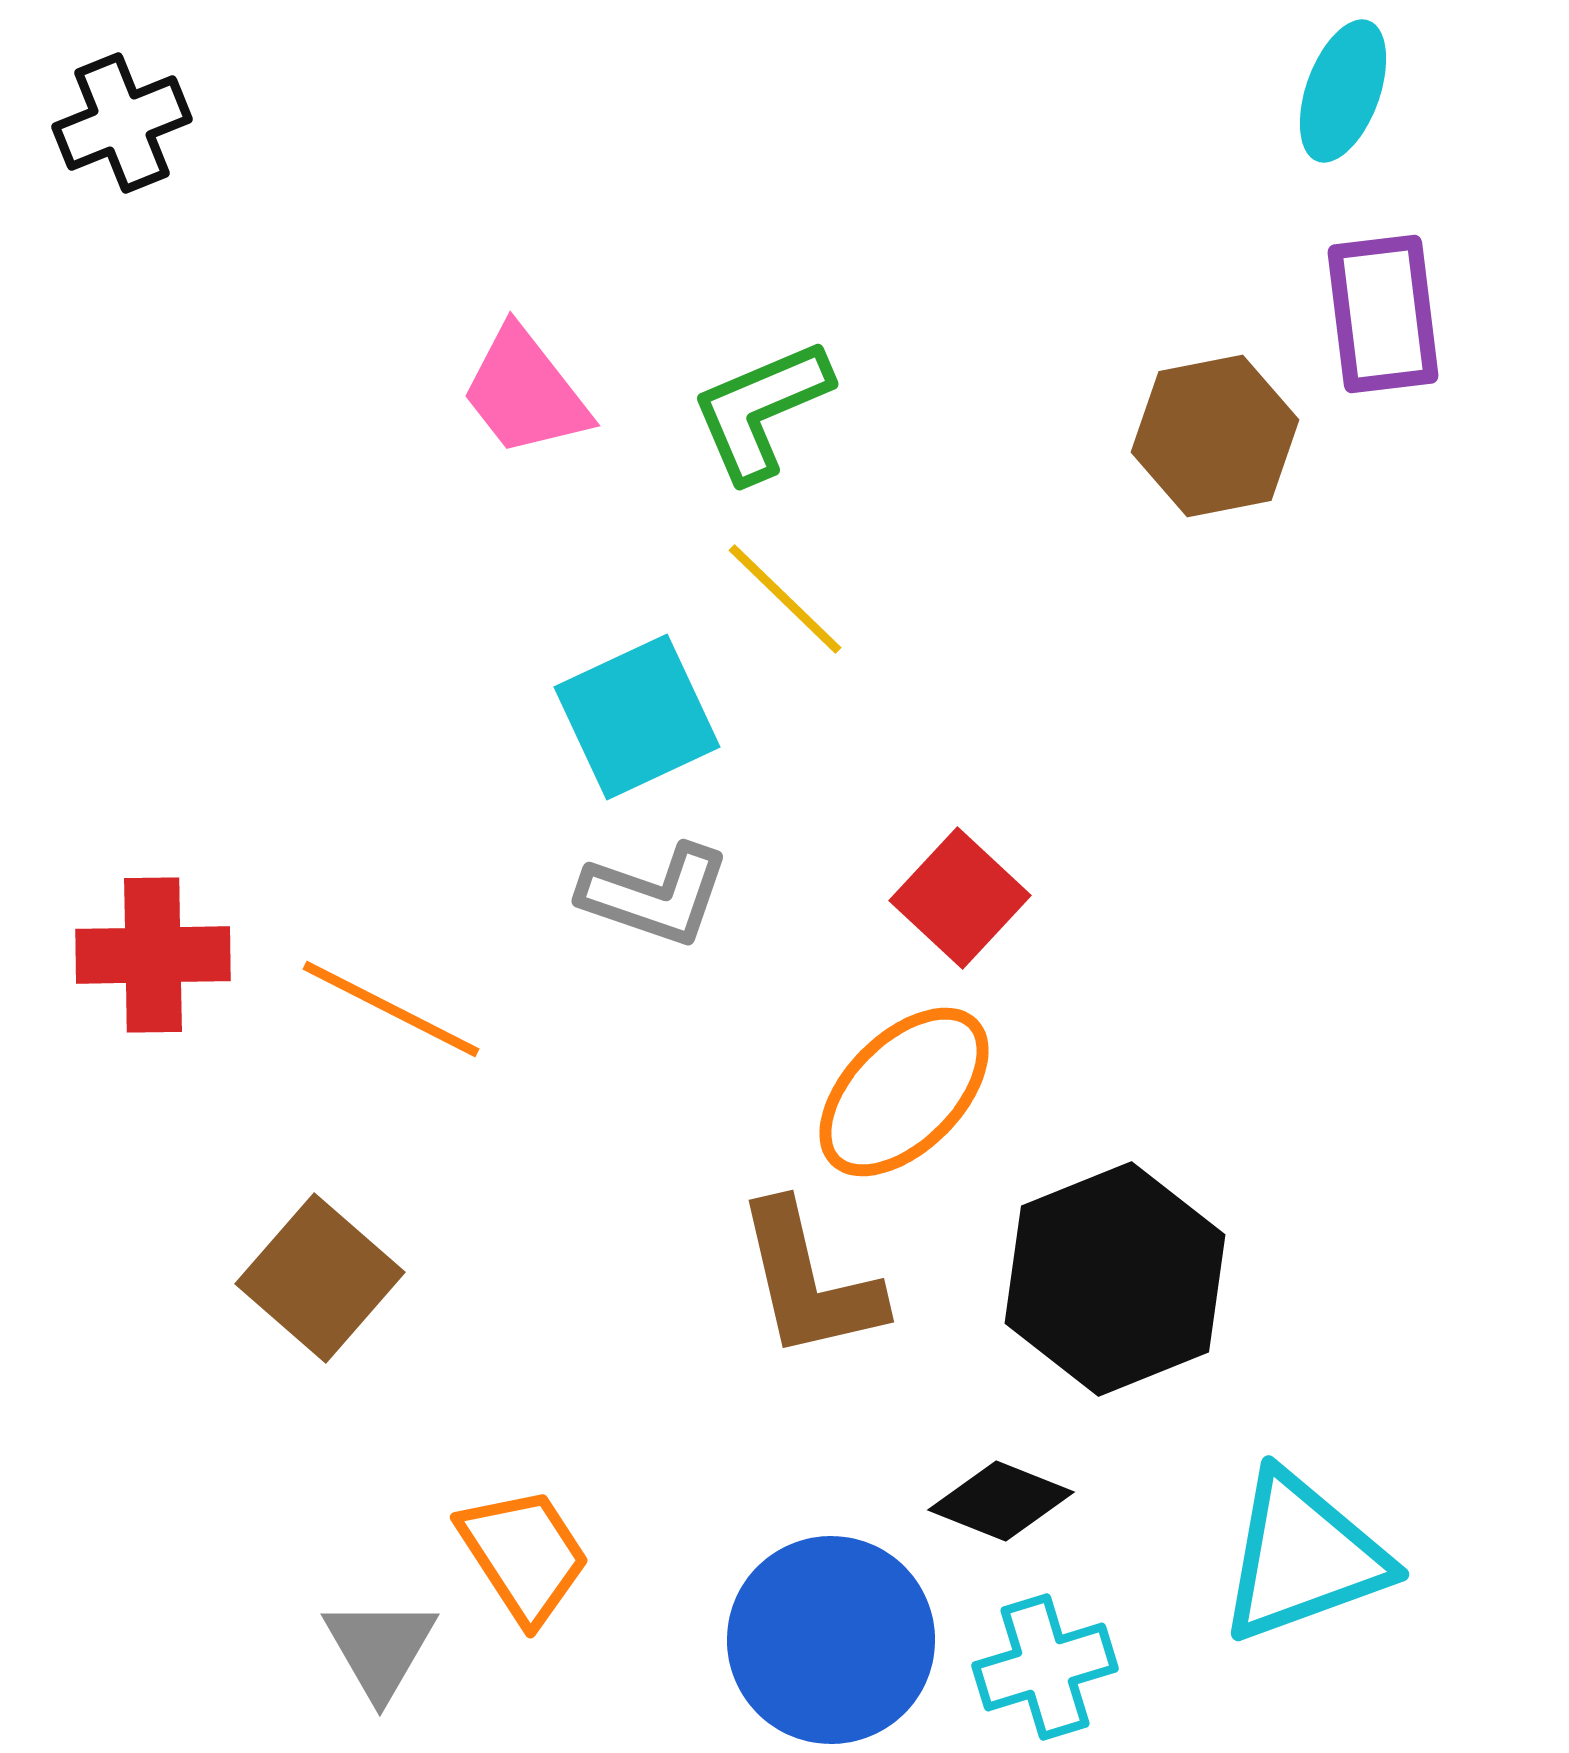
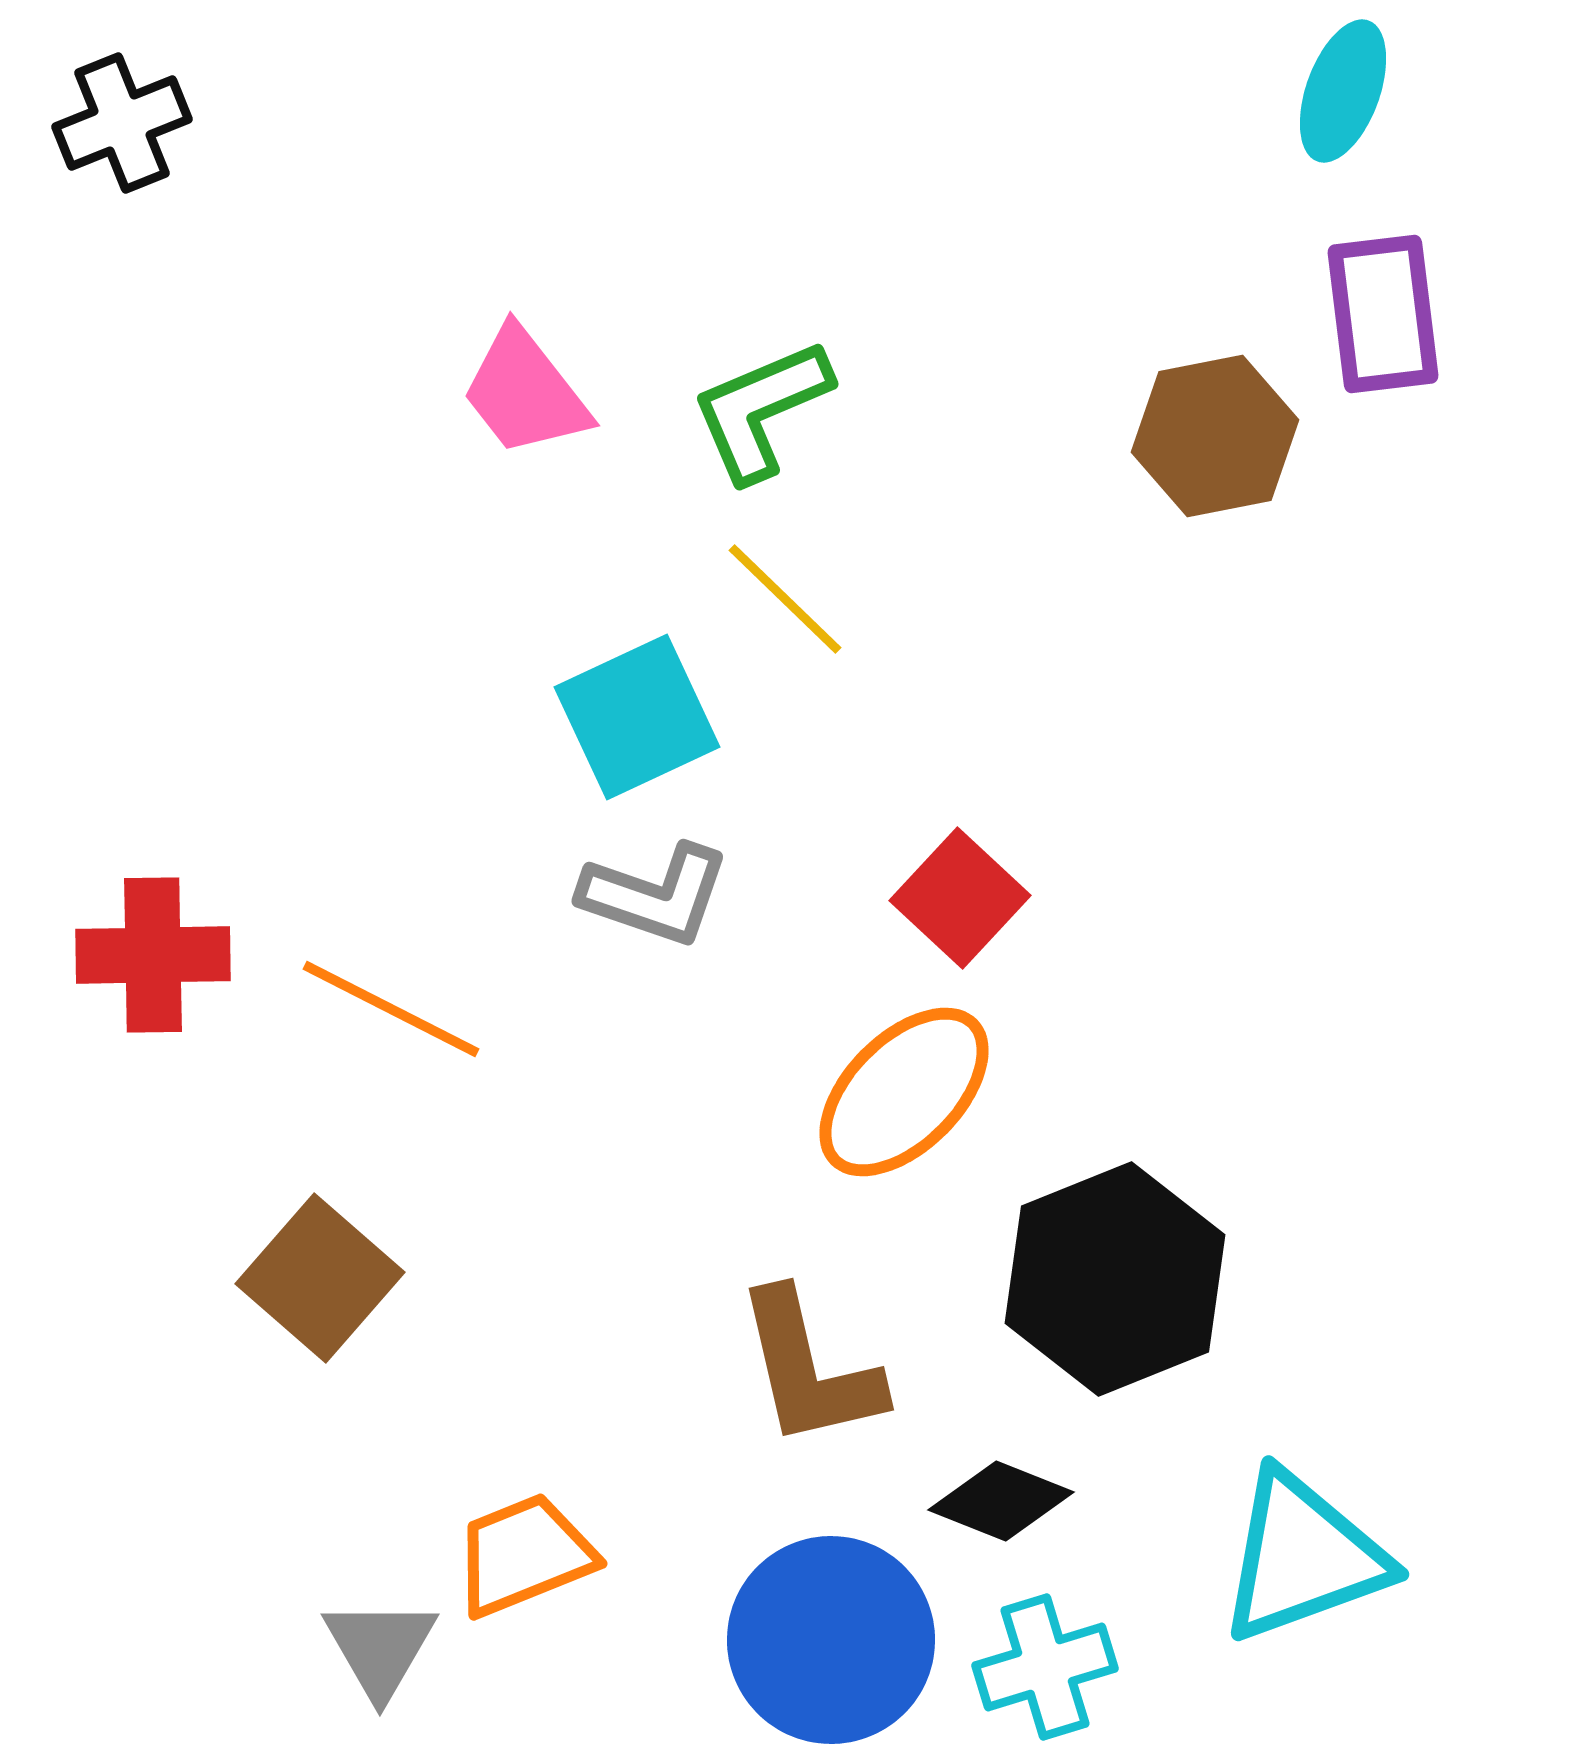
brown L-shape: moved 88 px down
orange trapezoid: rotated 79 degrees counterclockwise
